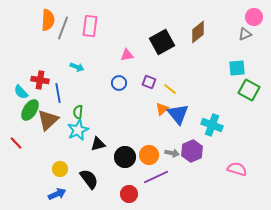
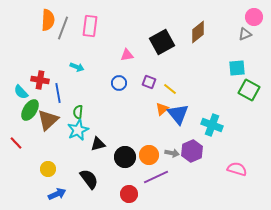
yellow circle: moved 12 px left
